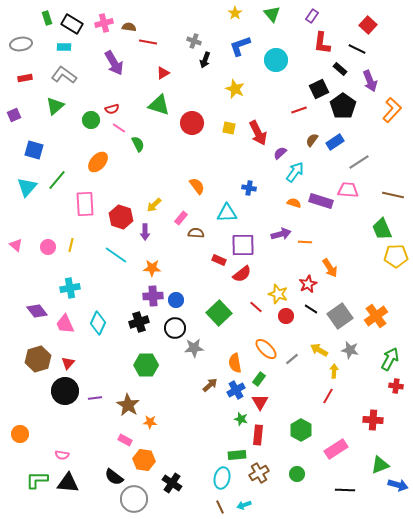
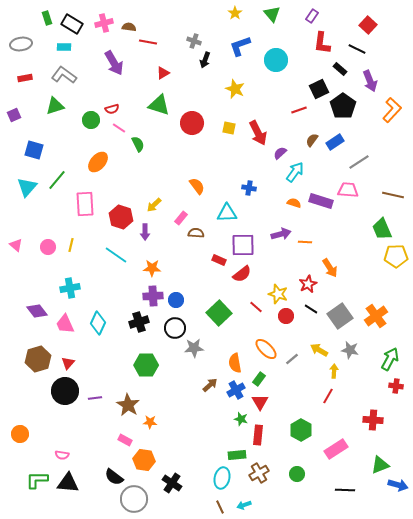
green triangle at (55, 106): rotated 24 degrees clockwise
